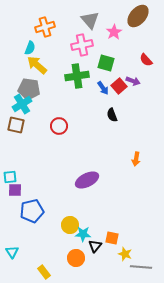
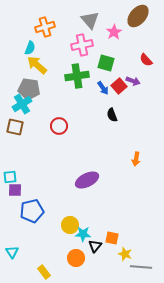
brown square: moved 1 px left, 2 px down
